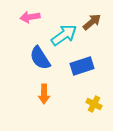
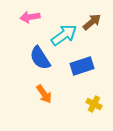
orange arrow: rotated 36 degrees counterclockwise
